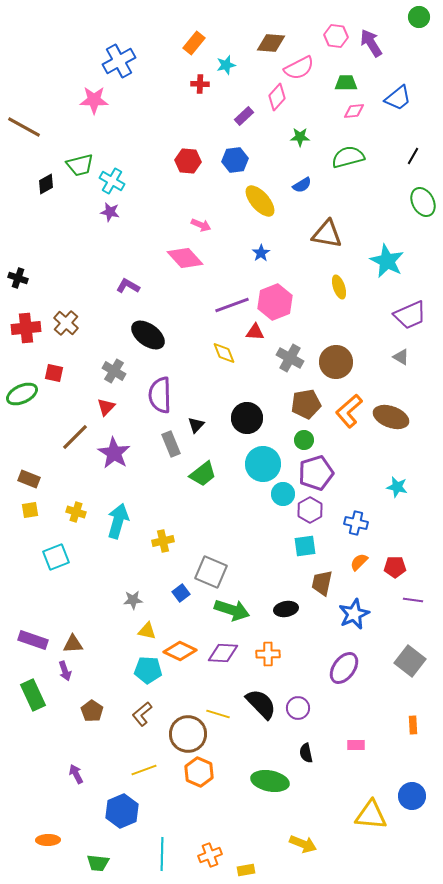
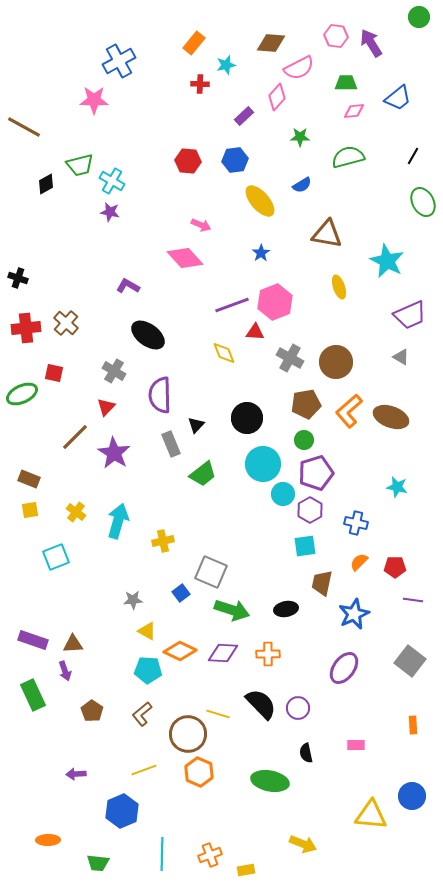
yellow cross at (76, 512): rotated 18 degrees clockwise
yellow triangle at (147, 631): rotated 18 degrees clockwise
purple arrow at (76, 774): rotated 66 degrees counterclockwise
